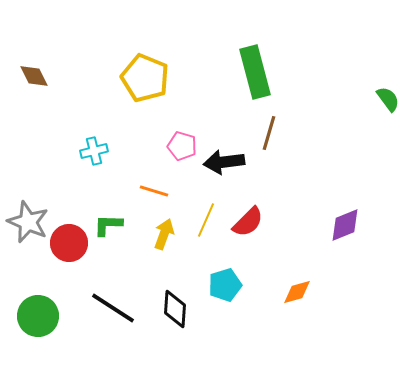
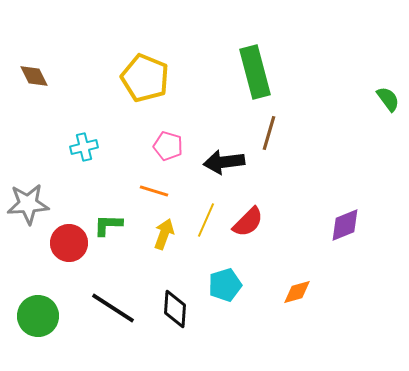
pink pentagon: moved 14 px left
cyan cross: moved 10 px left, 4 px up
gray star: moved 18 px up; rotated 27 degrees counterclockwise
